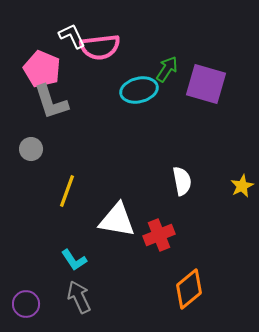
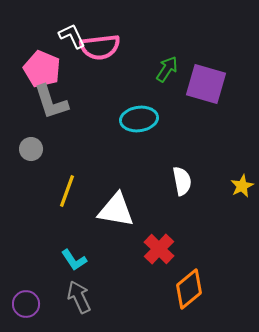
cyan ellipse: moved 29 px down; rotated 6 degrees clockwise
white triangle: moved 1 px left, 10 px up
red cross: moved 14 px down; rotated 24 degrees counterclockwise
